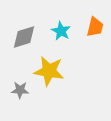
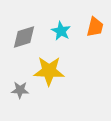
yellow star: rotated 8 degrees counterclockwise
